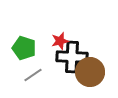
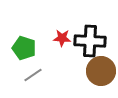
red star: moved 2 px right, 3 px up; rotated 18 degrees clockwise
black cross: moved 18 px right, 16 px up
brown circle: moved 11 px right, 1 px up
